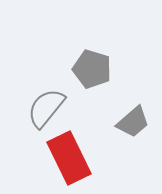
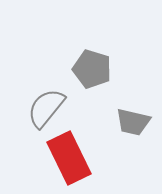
gray trapezoid: rotated 54 degrees clockwise
